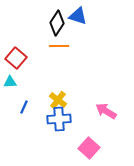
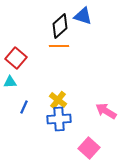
blue triangle: moved 5 px right
black diamond: moved 3 px right, 3 px down; rotated 15 degrees clockwise
